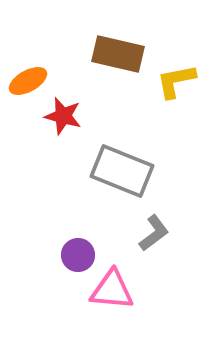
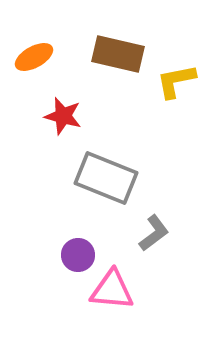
orange ellipse: moved 6 px right, 24 px up
gray rectangle: moved 16 px left, 7 px down
